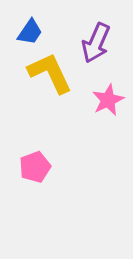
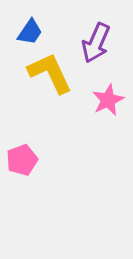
pink pentagon: moved 13 px left, 7 px up
